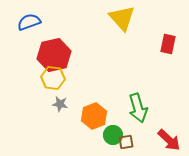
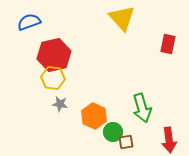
green arrow: moved 4 px right
orange hexagon: rotated 15 degrees counterclockwise
green circle: moved 3 px up
red arrow: rotated 40 degrees clockwise
